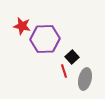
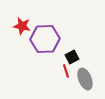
black square: rotated 16 degrees clockwise
red line: moved 2 px right
gray ellipse: rotated 35 degrees counterclockwise
